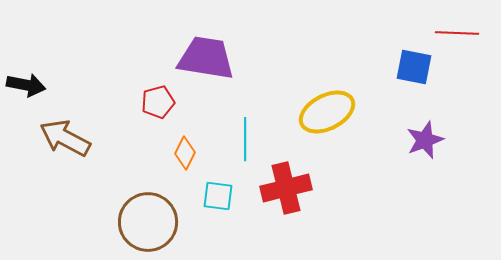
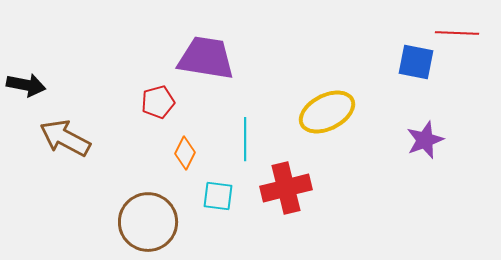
blue square: moved 2 px right, 5 px up
